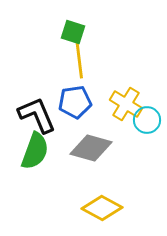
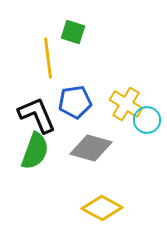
yellow line: moved 31 px left
